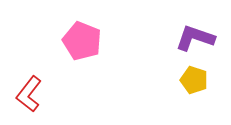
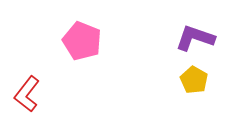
yellow pentagon: rotated 12 degrees clockwise
red L-shape: moved 2 px left
